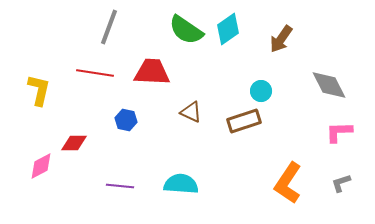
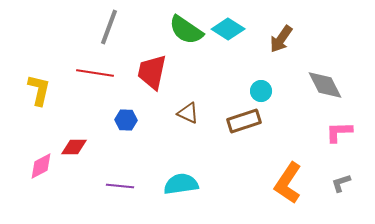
cyan diamond: rotated 68 degrees clockwise
red trapezoid: rotated 81 degrees counterclockwise
gray diamond: moved 4 px left
brown triangle: moved 3 px left, 1 px down
blue hexagon: rotated 10 degrees counterclockwise
red diamond: moved 4 px down
cyan semicircle: rotated 12 degrees counterclockwise
